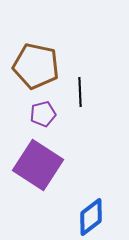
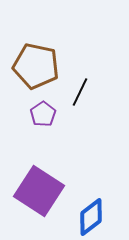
black line: rotated 28 degrees clockwise
purple pentagon: rotated 20 degrees counterclockwise
purple square: moved 1 px right, 26 px down
